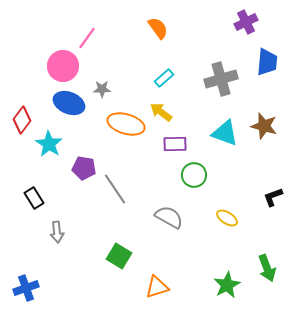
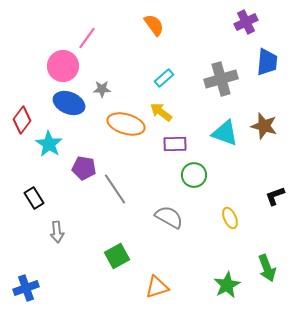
orange semicircle: moved 4 px left, 3 px up
black L-shape: moved 2 px right, 1 px up
yellow ellipse: moved 3 px right; rotated 35 degrees clockwise
green square: moved 2 px left; rotated 30 degrees clockwise
